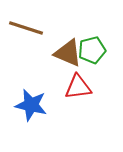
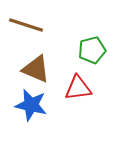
brown line: moved 3 px up
brown triangle: moved 32 px left, 16 px down
red triangle: moved 1 px down
